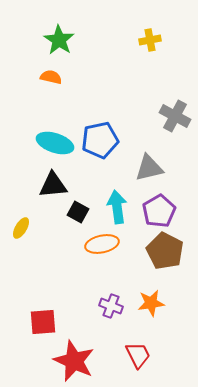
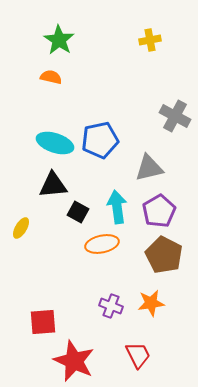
brown pentagon: moved 1 px left, 4 px down
